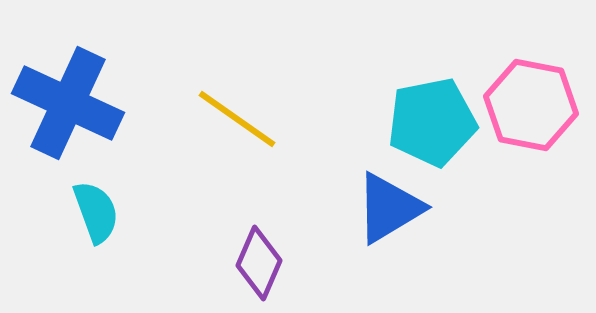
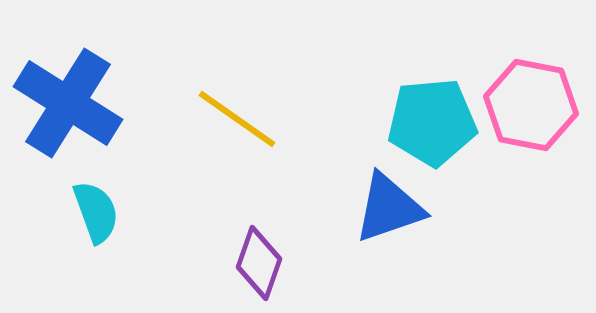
blue cross: rotated 7 degrees clockwise
cyan pentagon: rotated 6 degrees clockwise
blue triangle: rotated 12 degrees clockwise
purple diamond: rotated 4 degrees counterclockwise
